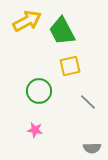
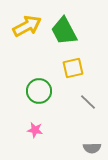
yellow arrow: moved 5 px down
green trapezoid: moved 2 px right
yellow square: moved 3 px right, 2 px down
